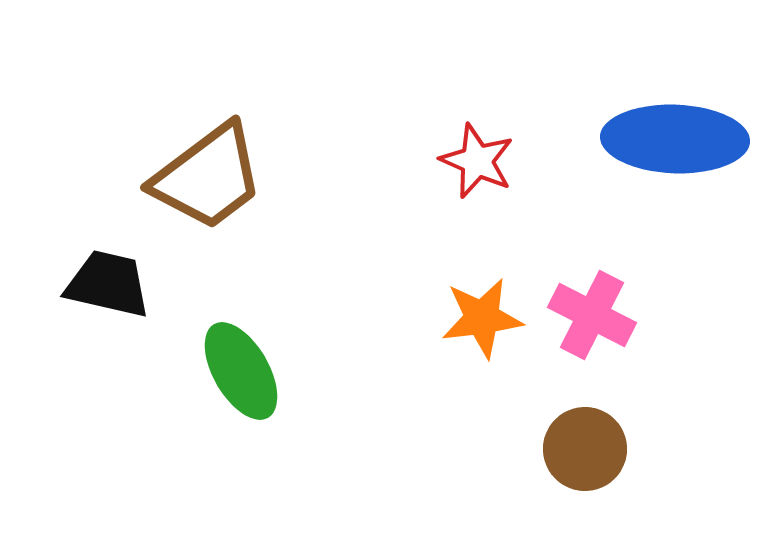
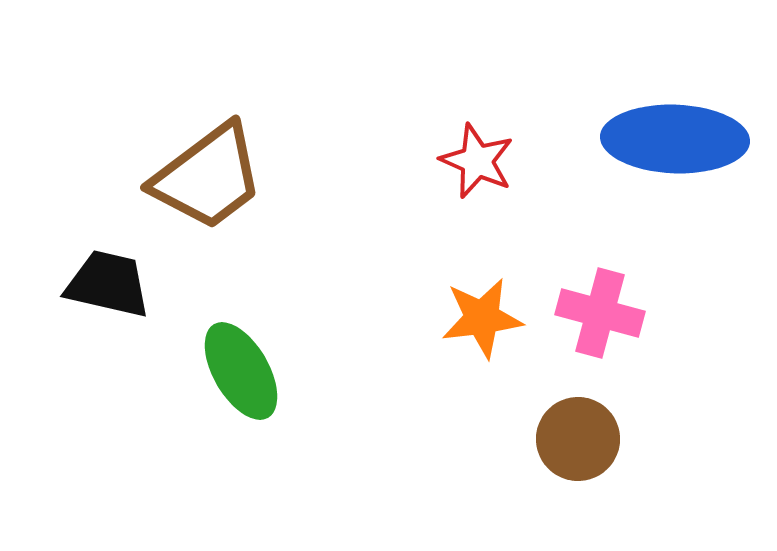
pink cross: moved 8 px right, 2 px up; rotated 12 degrees counterclockwise
brown circle: moved 7 px left, 10 px up
